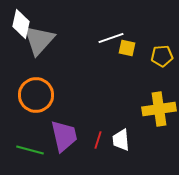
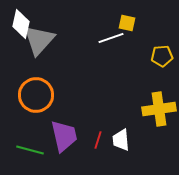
yellow square: moved 25 px up
